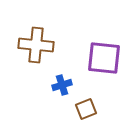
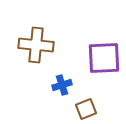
purple square: rotated 9 degrees counterclockwise
